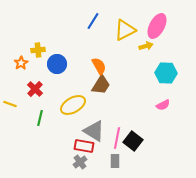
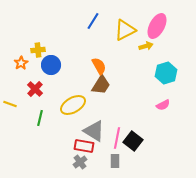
blue circle: moved 6 px left, 1 px down
cyan hexagon: rotated 20 degrees counterclockwise
